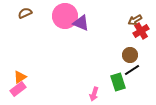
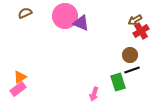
black line: rotated 14 degrees clockwise
